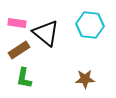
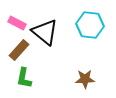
pink rectangle: rotated 18 degrees clockwise
black triangle: moved 1 px left, 1 px up
brown rectangle: rotated 15 degrees counterclockwise
